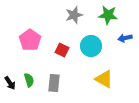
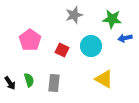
green star: moved 4 px right, 4 px down
